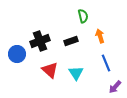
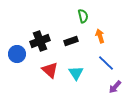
blue line: rotated 24 degrees counterclockwise
